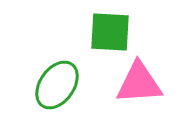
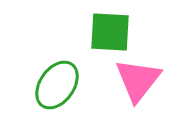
pink triangle: moved 1 px left, 3 px up; rotated 48 degrees counterclockwise
